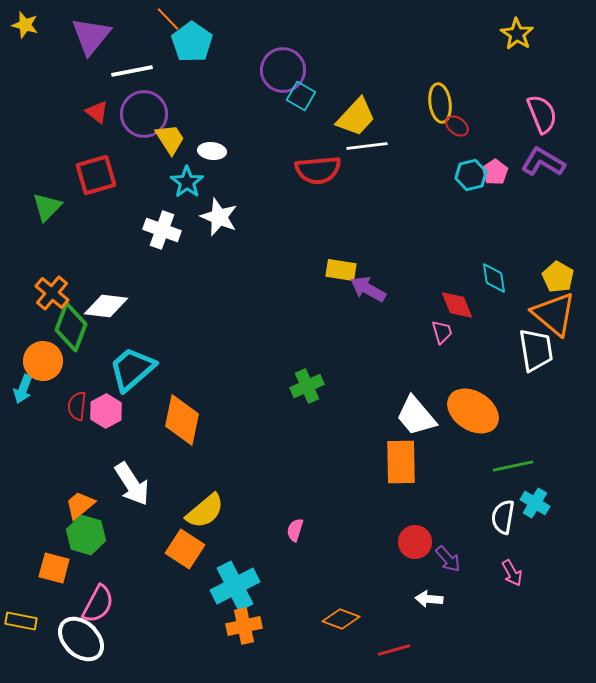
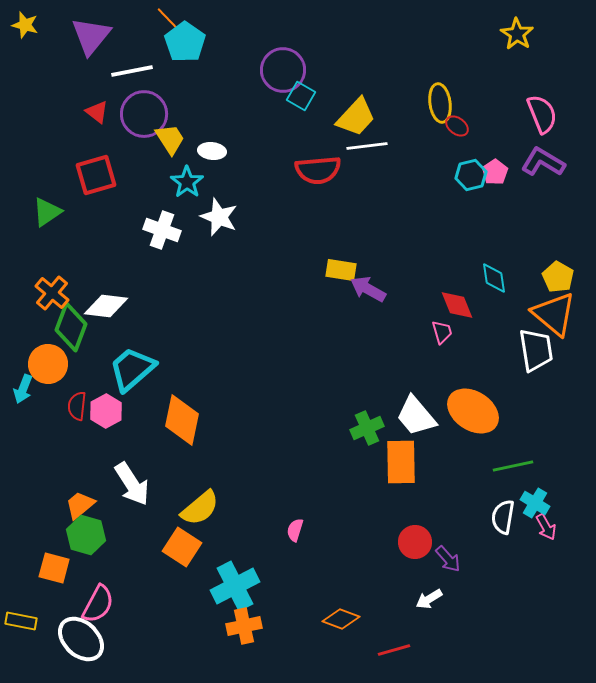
cyan pentagon at (192, 42): moved 7 px left
green triangle at (47, 207): moved 5 px down; rotated 12 degrees clockwise
orange circle at (43, 361): moved 5 px right, 3 px down
green cross at (307, 386): moved 60 px right, 42 px down
yellow semicircle at (205, 511): moved 5 px left, 3 px up
orange square at (185, 549): moved 3 px left, 2 px up
pink arrow at (512, 573): moved 34 px right, 46 px up
white arrow at (429, 599): rotated 36 degrees counterclockwise
